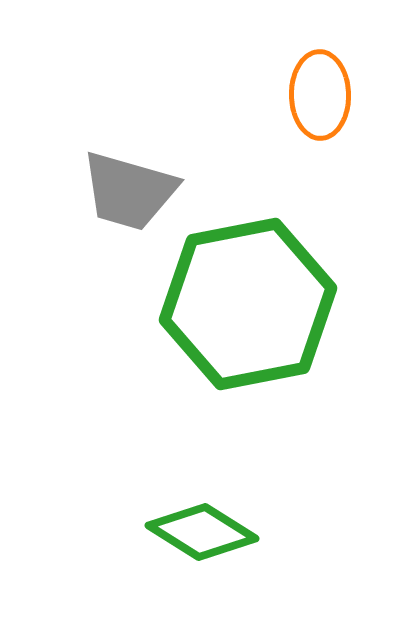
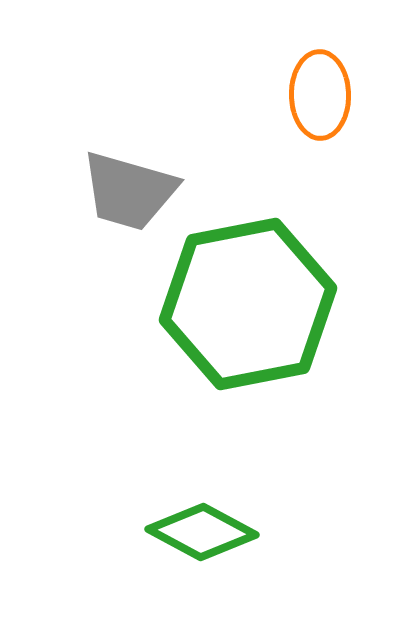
green diamond: rotated 4 degrees counterclockwise
